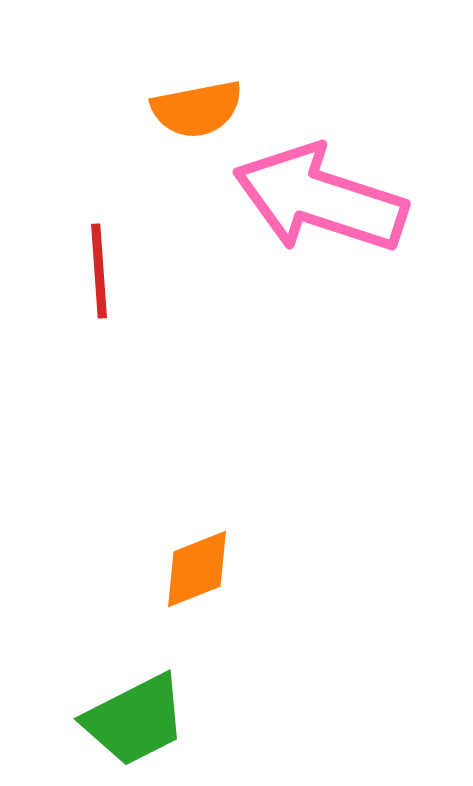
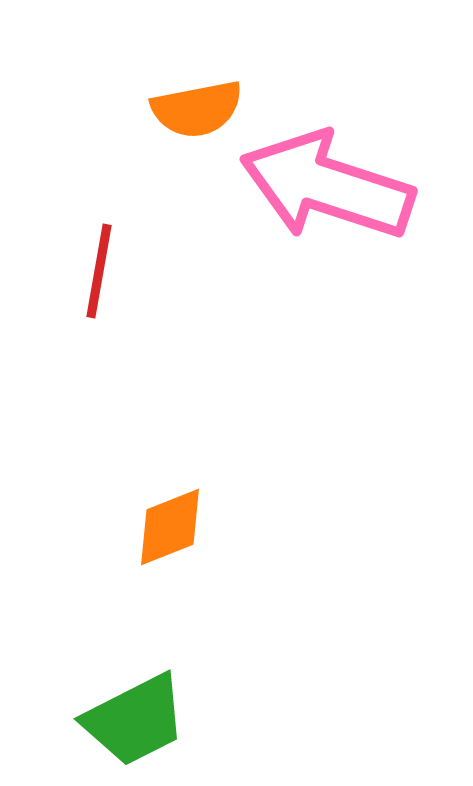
pink arrow: moved 7 px right, 13 px up
red line: rotated 14 degrees clockwise
orange diamond: moved 27 px left, 42 px up
